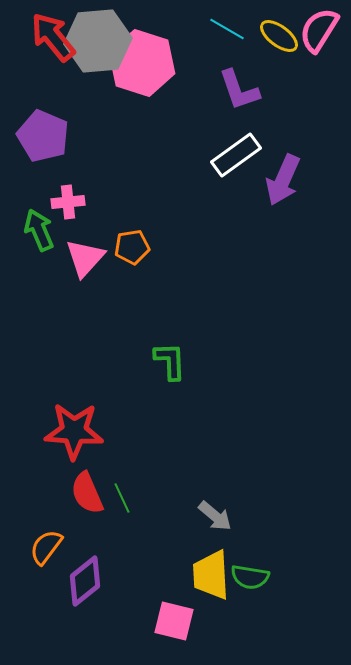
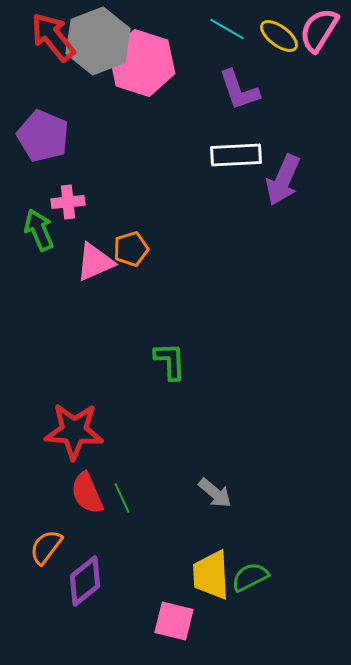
gray hexagon: rotated 16 degrees counterclockwise
white rectangle: rotated 33 degrees clockwise
orange pentagon: moved 1 px left, 2 px down; rotated 8 degrees counterclockwise
pink triangle: moved 10 px right, 4 px down; rotated 24 degrees clockwise
gray arrow: moved 23 px up
green semicircle: rotated 144 degrees clockwise
